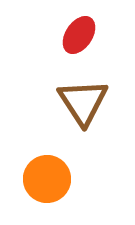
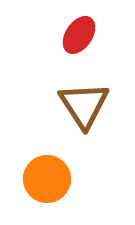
brown triangle: moved 1 px right, 3 px down
